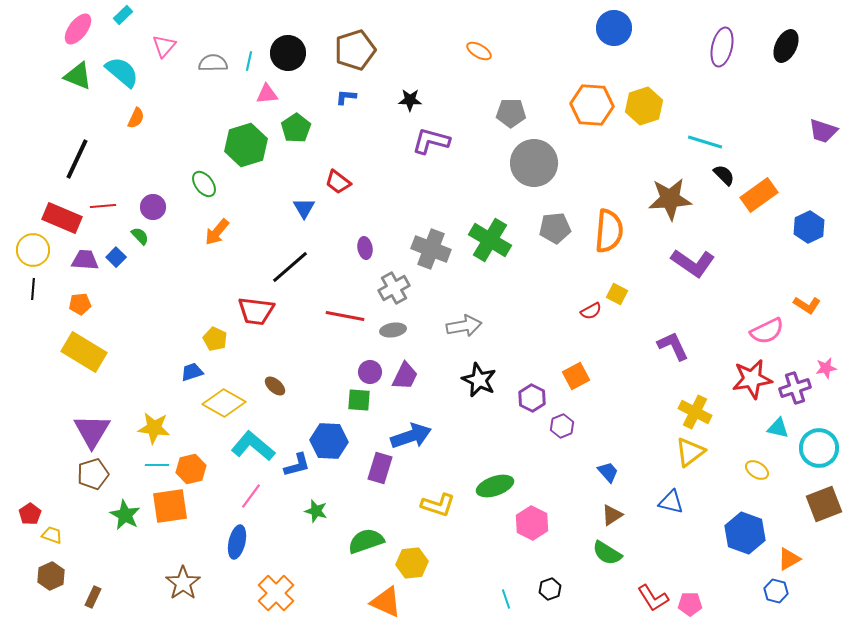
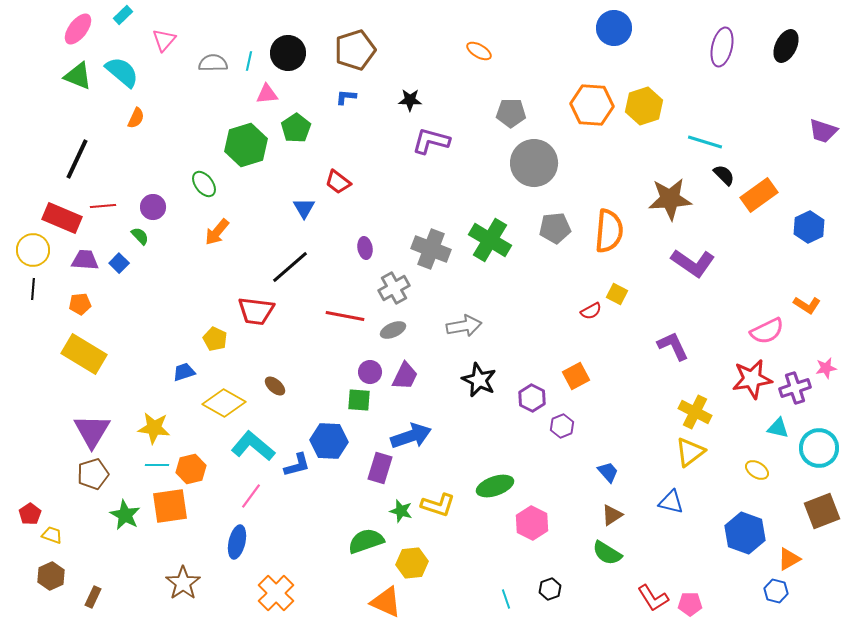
pink triangle at (164, 46): moved 6 px up
blue square at (116, 257): moved 3 px right, 6 px down
gray ellipse at (393, 330): rotated 15 degrees counterclockwise
yellow rectangle at (84, 352): moved 2 px down
blue trapezoid at (192, 372): moved 8 px left
brown square at (824, 504): moved 2 px left, 7 px down
green star at (316, 511): moved 85 px right
